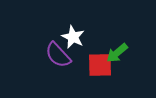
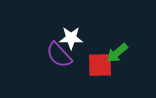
white star: moved 2 px left, 1 px down; rotated 25 degrees counterclockwise
purple semicircle: moved 1 px right
